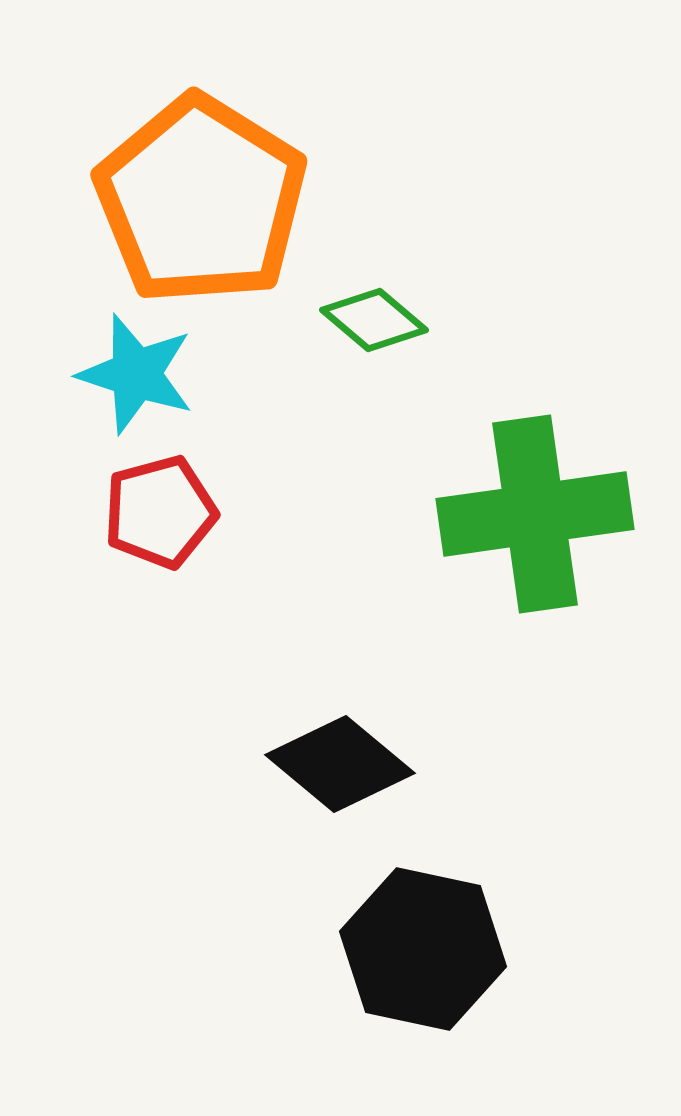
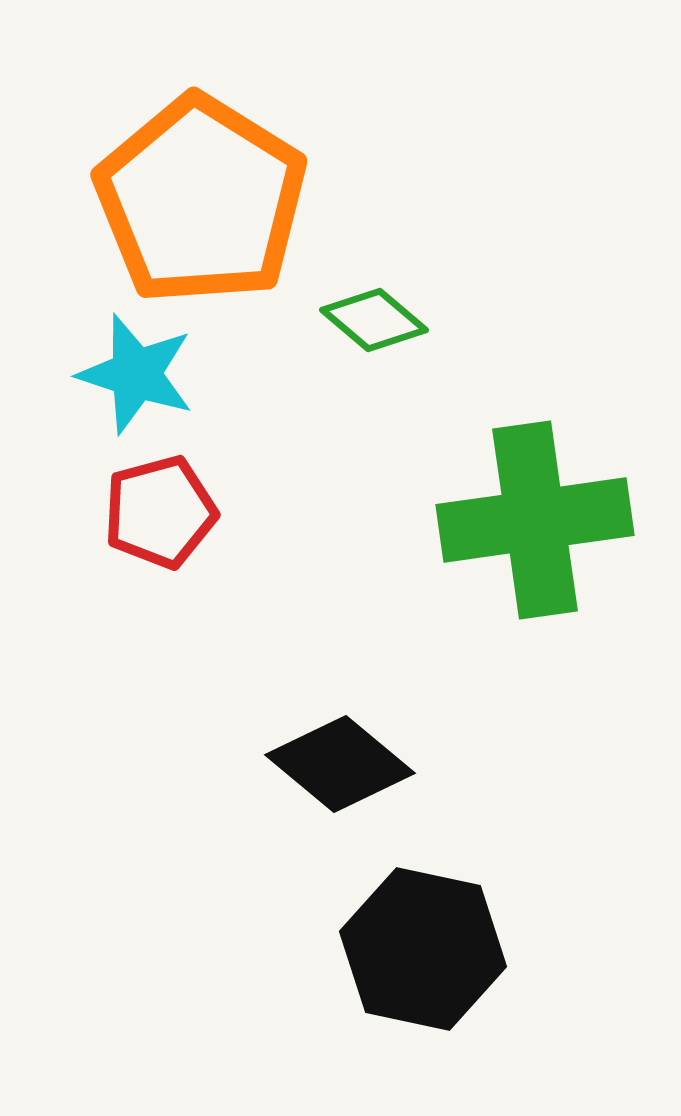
green cross: moved 6 px down
